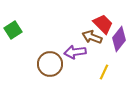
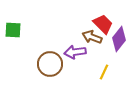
green square: rotated 36 degrees clockwise
